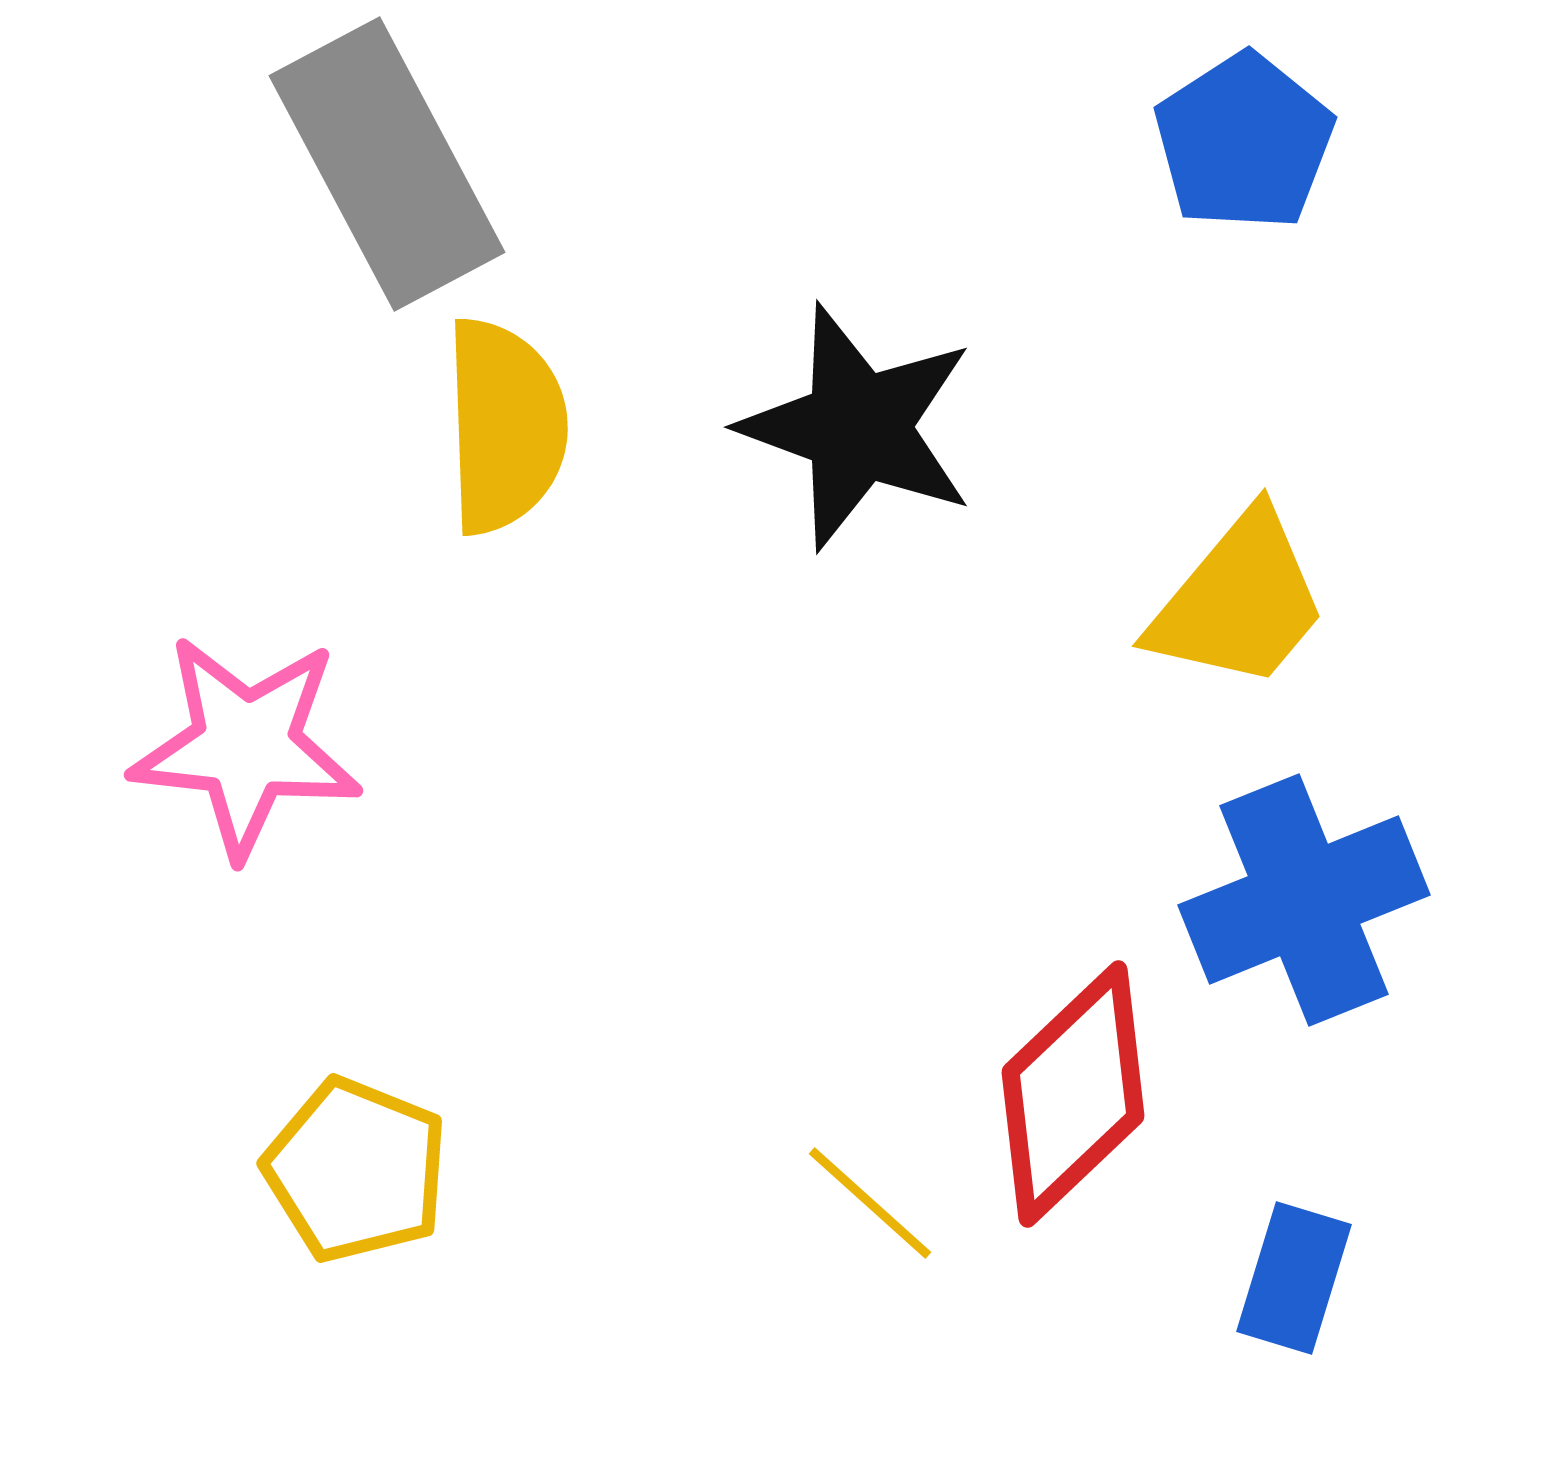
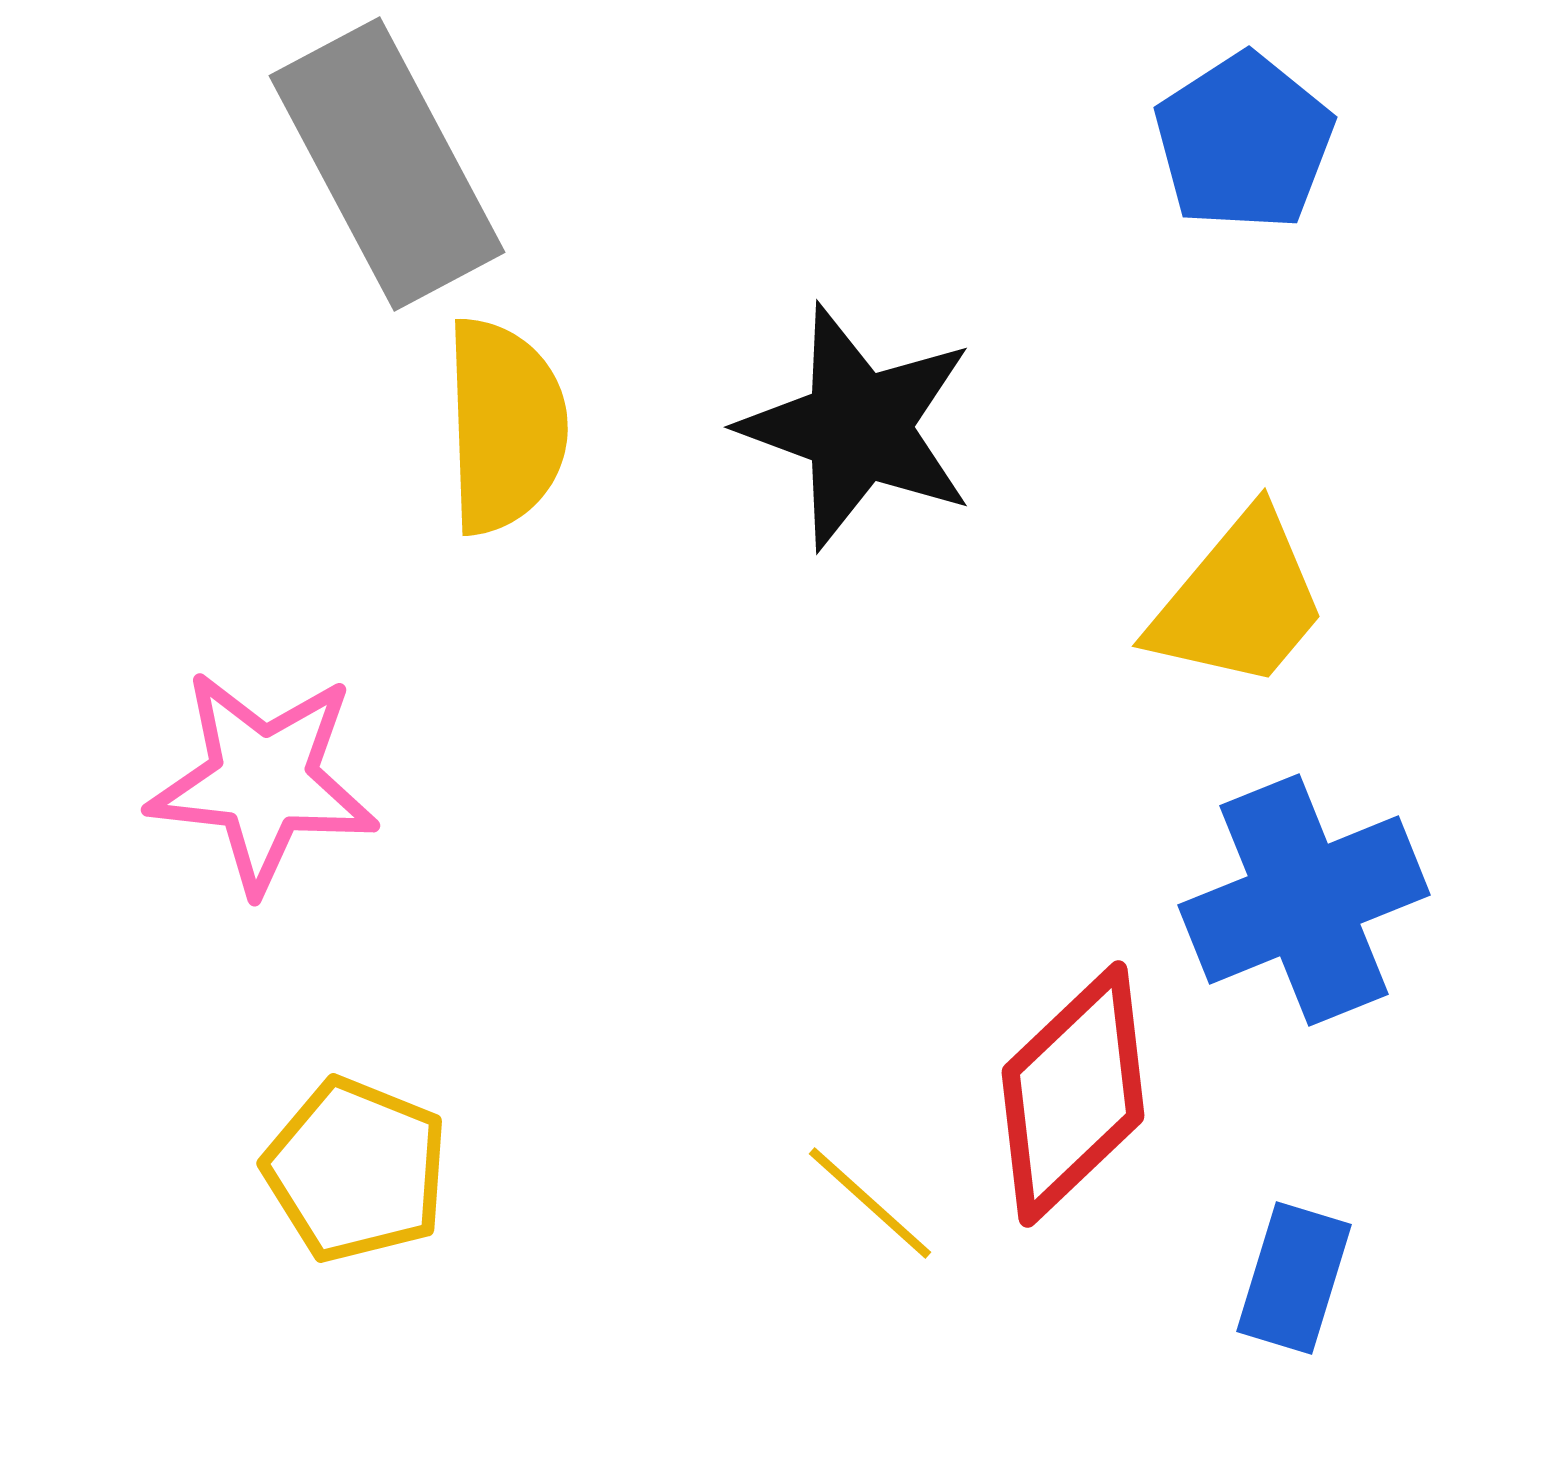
pink star: moved 17 px right, 35 px down
